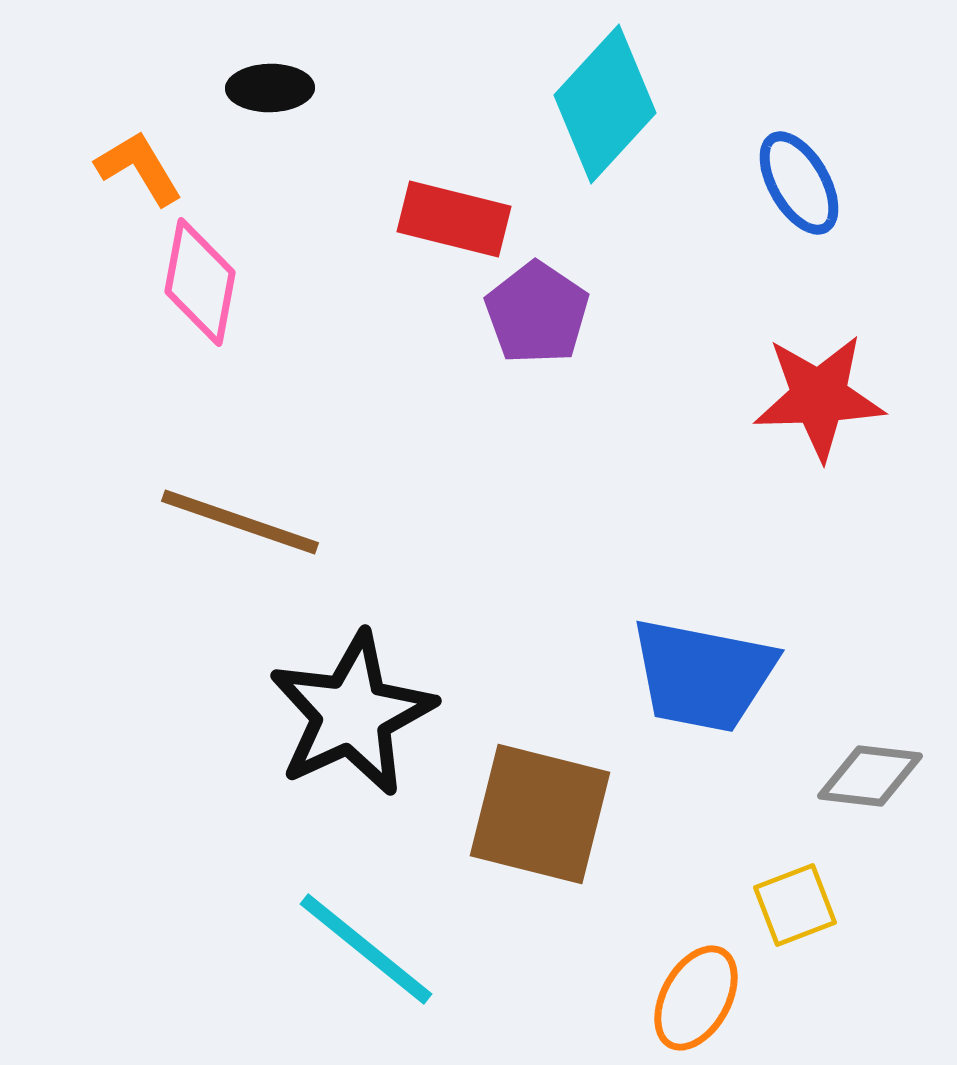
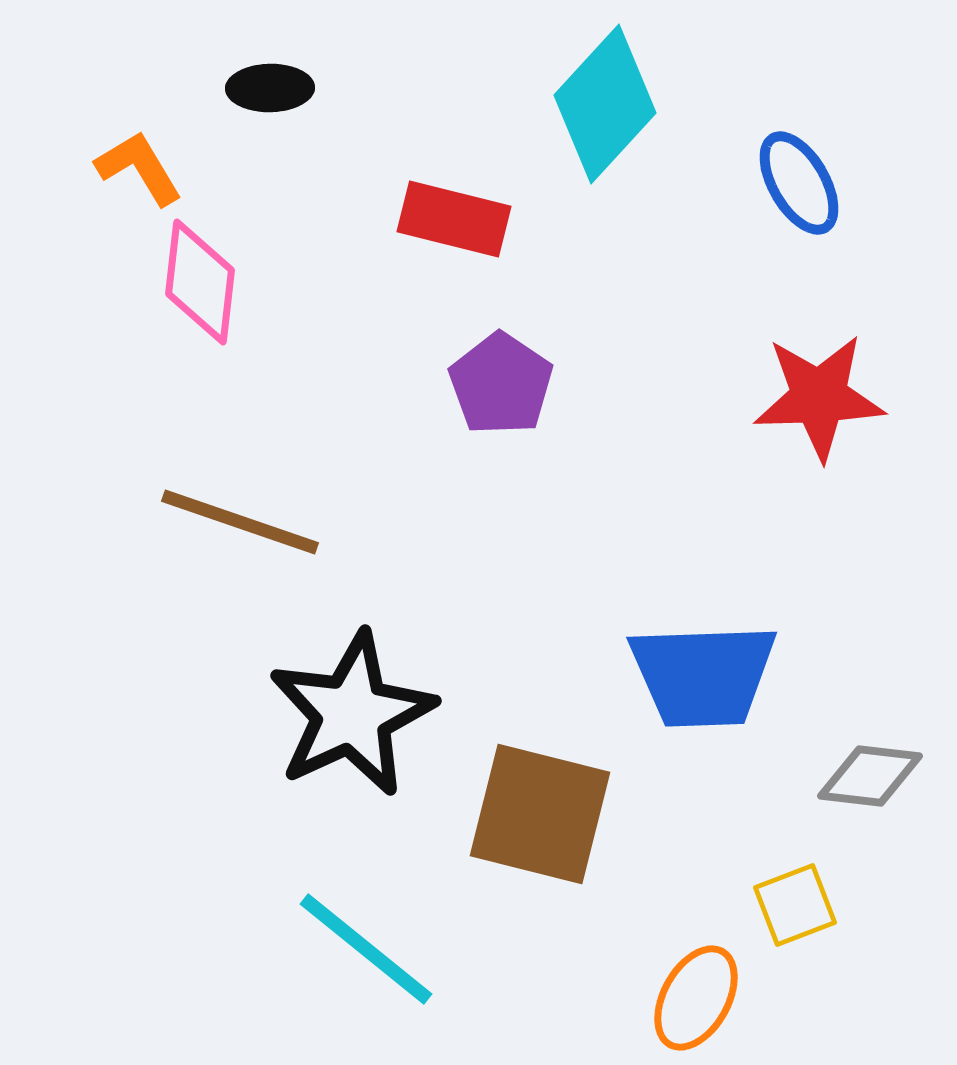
pink diamond: rotated 4 degrees counterclockwise
purple pentagon: moved 36 px left, 71 px down
blue trapezoid: rotated 13 degrees counterclockwise
